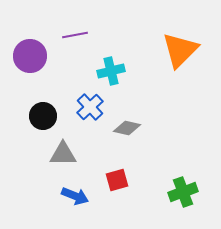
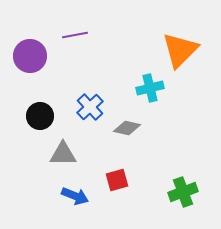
cyan cross: moved 39 px right, 17 px down
black circle: moved 3 px left
